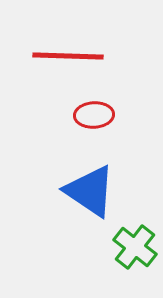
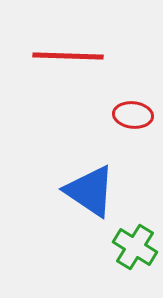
red ellipse: moved 39 px right; rotated 9 degrees clockwise
green cross: rotated 6 degrees counterclockwise
